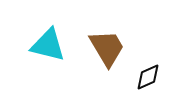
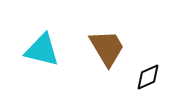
cyan triangle: moved 6 px left, 5 px down
